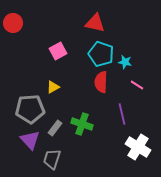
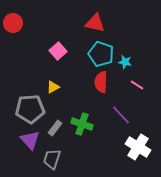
pink square: rotated 12 degrees counterclockwise
purple line: moved 1 px left, 1 px down; rotated 30 degrees counterclockwise
